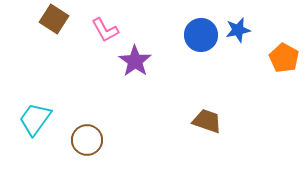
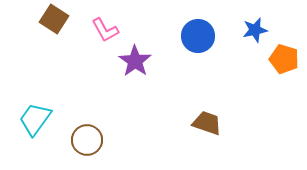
blue star: moved 17 px right
blue circle: moved 3 px left, 1 px down
orange pentagon: moved 1 px down; rotated 12 degrees counterclockwise
brown trapezoid: moved 2 px down
